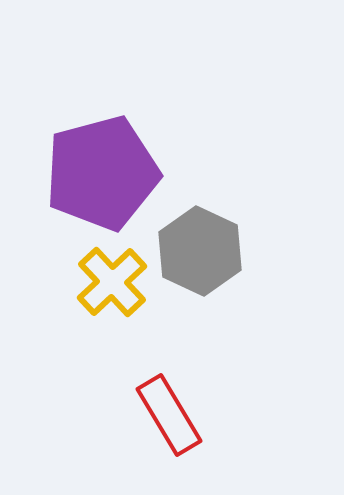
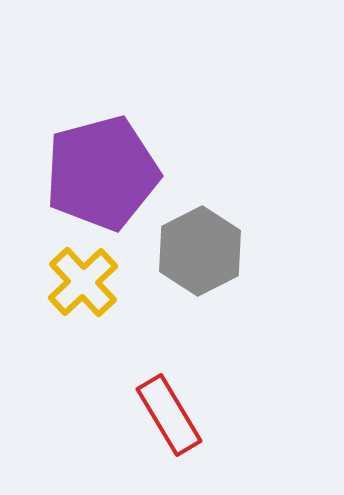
gray hexagon: rotated 8 degrees clockwise
yellow cross: moved 29 px left
